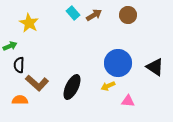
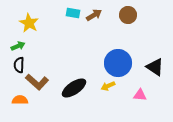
cyan rectangle: rotated 40 degrees counterclockwise
green arrow: moved 8 px right
brown L-shape: moved 1 px up
black ellipse: moved 2 px right, 1 px down; rotated 30 degrees clockwise
pink triangle: moved 12 px right, 6 px up
